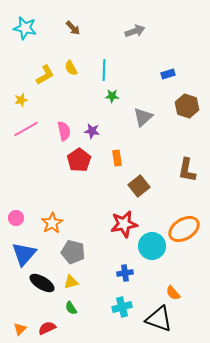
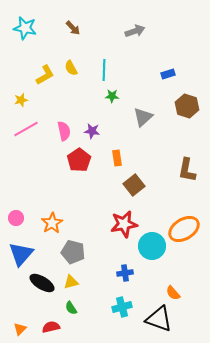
brown square: moved 5 px left, 1 px up
blue triangle: moved 3 px left
red semicircle: moved 4 px right, 1 px up; rotated 12 degrees clockwise
